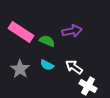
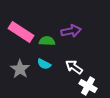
purple arrow: moved 1 px left
green semicircle: rotated 21 degrees counterclockwise
cyan semicircle: moved 3 px left, 1 px up
